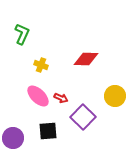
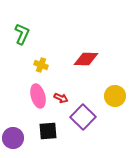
pink ellipse: rotated 30 degrees clockwise
